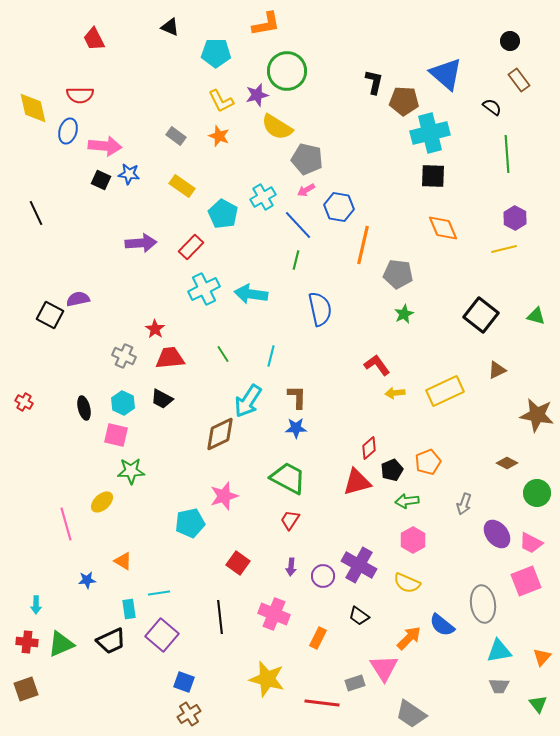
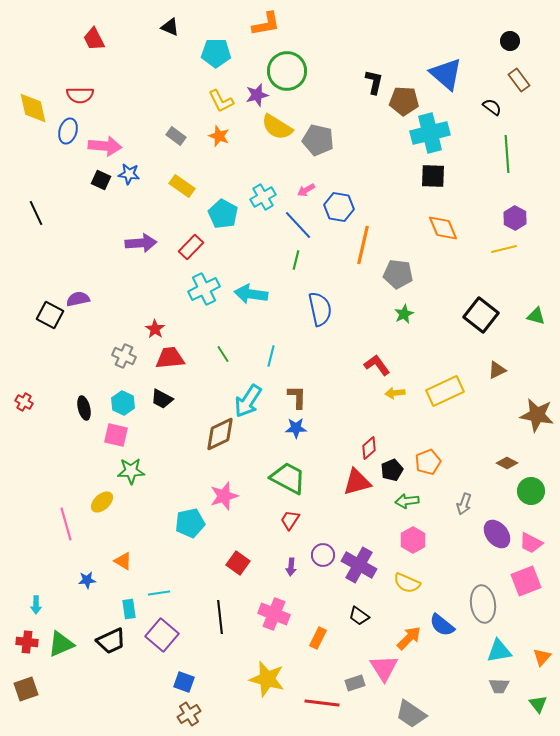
gray pentagon at (307, 159): moved 11 px right, 19 px up
green circle at (537, 493): moved 6 px left, 2 px up
purple circle at (323, 576): moved 21 px up
